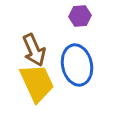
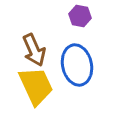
purple hexagon: rotated 15 degrees clockwise
yellow trapezoid: moved 1 px left, 3 px down
